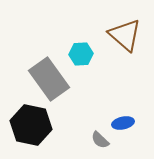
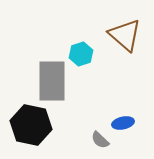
cyan hexagon: rotated 15 degrees counterclockwise
gray rectangle: moved 3 px right, 2 px down; rotated 36 degrees clockwise
